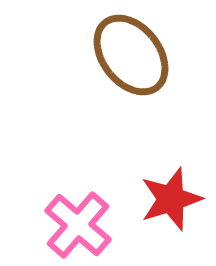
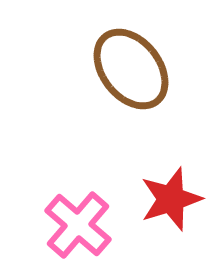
brown ellipse: moved 14 px down
